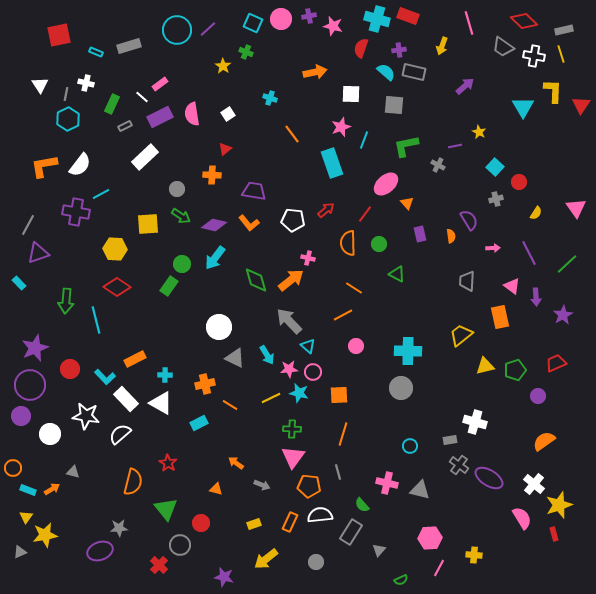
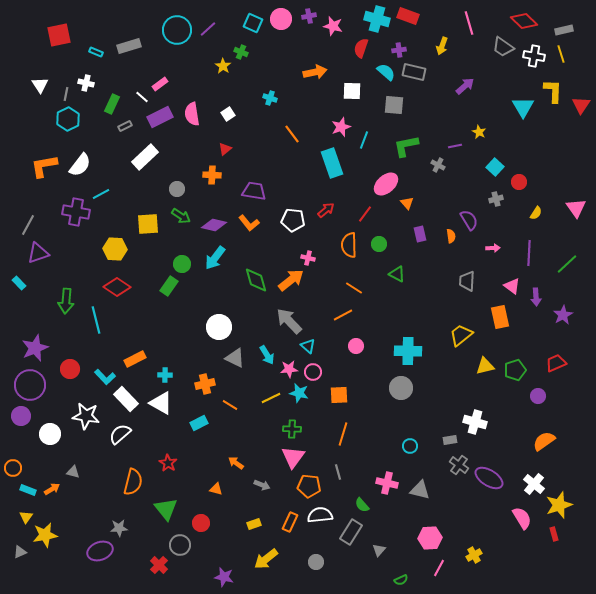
green cross at (246, 52): moved 5 px left
white square at (351, 94): moved 1 px right, 3 px up
orange semicircle at (348, 243): moved 1 px right, 2 px down
purple line at (529, 253): rotated 30 degrees clockwise
yellow cross at (474, 555): rotated 35 degrees counterclockwise
